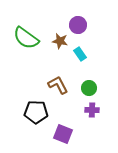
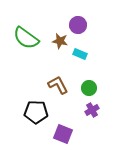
cyan rectangle: rotated 32 degrees counterclockwise
purple cross: rotated 32 degrees counterclockwise
